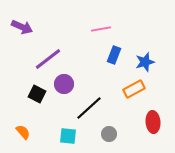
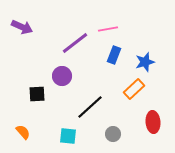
pink line: moved 7 px right
purple line: moved 27 px right, 16 px up
purple circle: moved 2 px left, 8 px up
orange rectangle: rotated 15 degrees counterclockwise
black square: rotated 30 degrees counterclockwise
black line: moved 1 px right, 1 px up
gray circle: moved 4 px right
